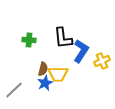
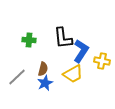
yellow cross: rotated 35 degrees clockwise
yellow trapezoid: moved 15 px right; rotated 30 degrees counterclockwise
gray line: moved 3 px right, 13 px up
